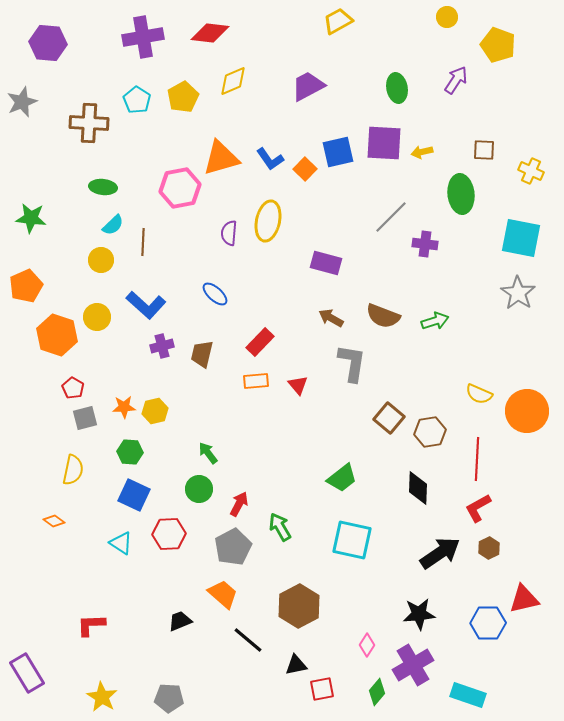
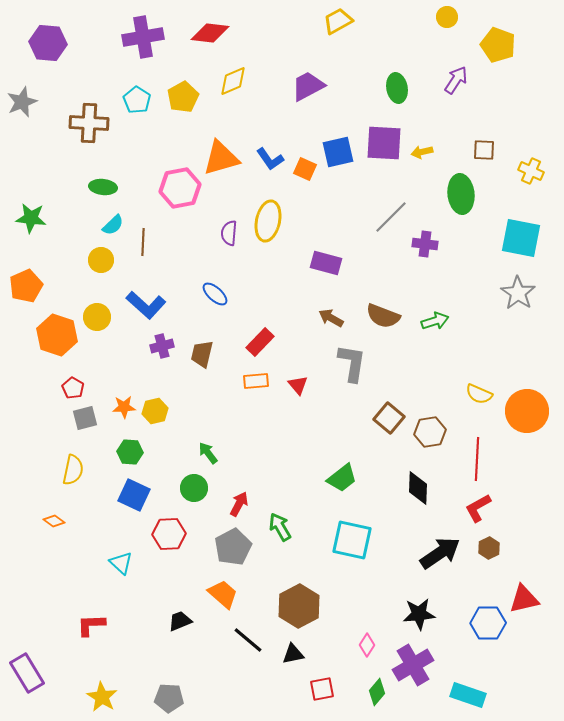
orange square at (305, 169): rotated 20 degrees counterclockwise
green circle at (199, 489): moved 5 px left, 1 px up
cyan triangle at (121, 543): moved 20 px down; rotated 10 degrees clockwise
black triangle at (296, 665): moved 3 px left, 11 px up
